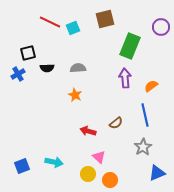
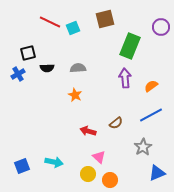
blue line: moved 6 px right; rotated 75 degrees clockwise
